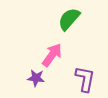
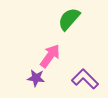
pink arrow: moved 2 px left, 1 px down
purple L-shape: rotated 56 degrees counterclockwise
